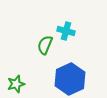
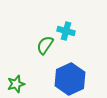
green semicircle: rotated 12 degrees clockwise
